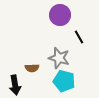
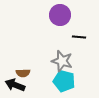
black line: rotated 56 degrees counterclockwise
gray star: moved 3 px right, 3 px down
brown semicircle: moved 9 px left, 5 px down
black arrow: rotated 120 degrees clockwise
